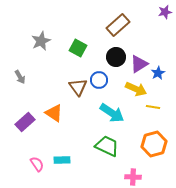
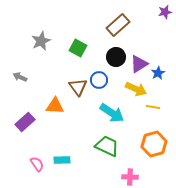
gray arrow: rotated 144 degrees clockwise
orange triangle: moved 1 px right, 7 px up; rotated 30 degrees counterclockwise
pink cross: moved 3 px left
